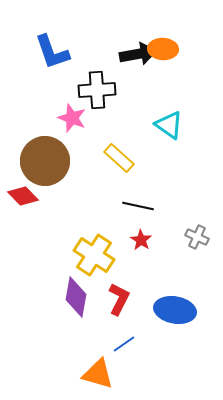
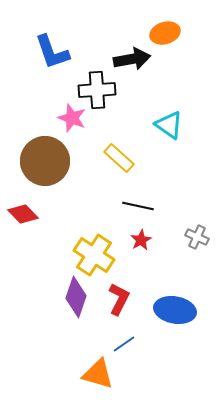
orange ellipse: moved 2 px right, 16 px up; rotated 20 degrees counterclockwise
black arrow: moved 6 px left, 5 px down
red diamond: moved 18 px down
red star: rotated 10 degrees clockwise
purple diamond: rotated 9 degrees clockwise
